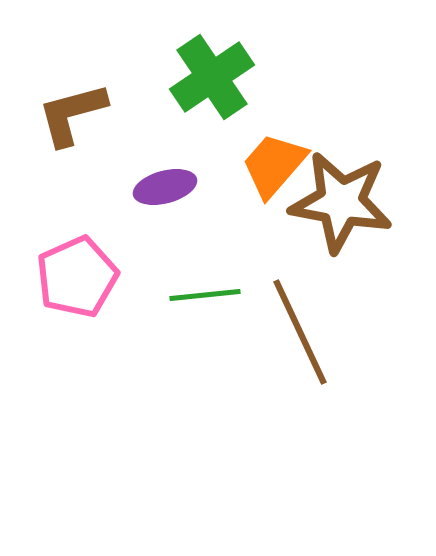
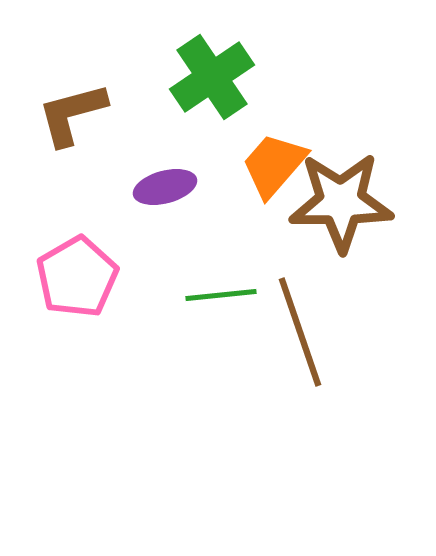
brown star: rotated 10 degrees counterclockwise
pink pentagon: rotated 6 degrees counterclockwise
green line: moved 16 px right
brown line: rotated 6 degrees clockwise
